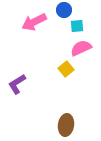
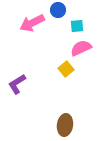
blue circle: moved 6 px left
pink arrow: moved 2 px left, 1 px down
brown ellipse: moved 1 px left
